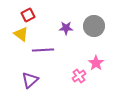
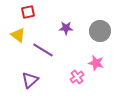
red square: moved 3 px up; rotated 16 degrees clockwise
gray circle: moved 6 px right, 5 px down
yellow triangle: moved 3 px left, 1 px down
purple line: rotated 35 degrees clockwise
pink star: rotated 21 degrees counterclockwise
pink cross: moved 2 px left, 1 px down
